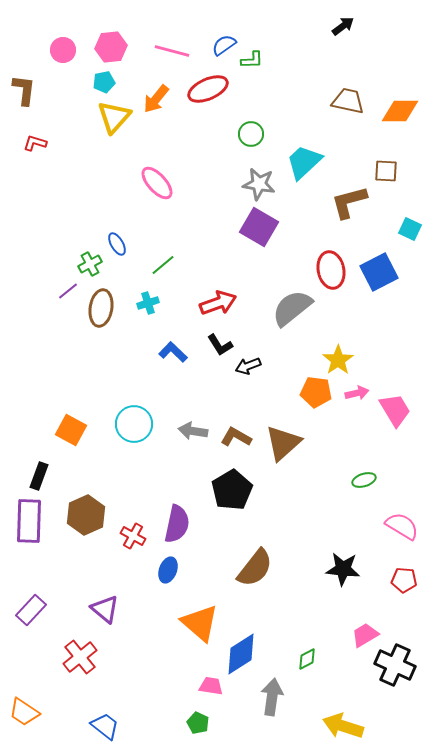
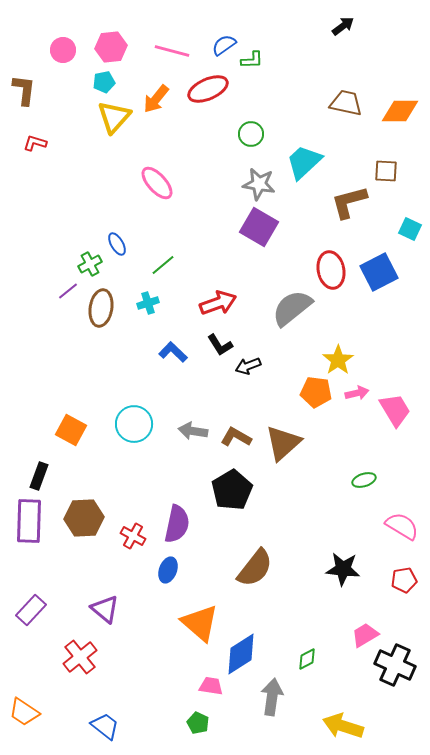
brown trapezoid at (348, 101): moved 2 px left, 2 px down
brown hexagon at (86, 515): moved 2 px left, 3 px down; rotated 21 degrees clockwise
red pentagon at (404, 580): rotated 15 degrees counterclockwise
